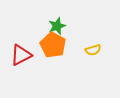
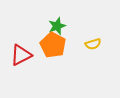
yellow semicircle: moved 6 px up
